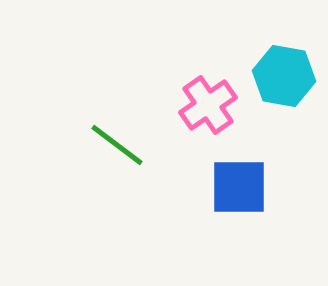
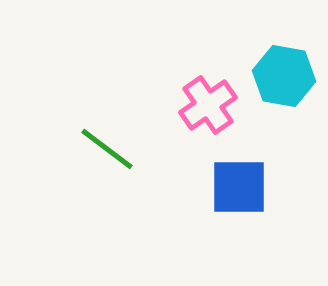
green line: moved 10 px left, 4 px down
